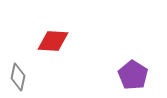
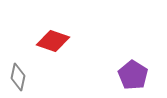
red diamond: rotated 16 degrees clockwise
